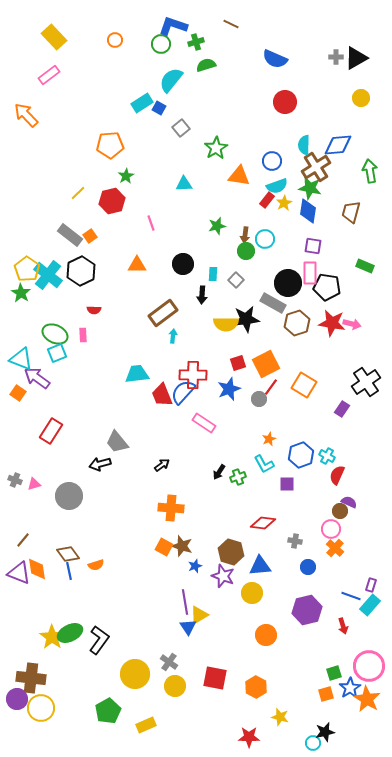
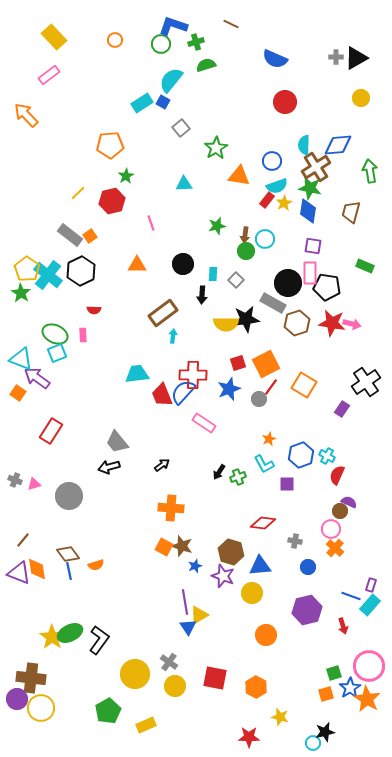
blue square at (159, 108): moved 4 px right, 6 px up
black arrow at (100, 464): moved 9 px right, 3 px down
